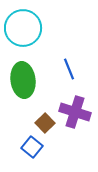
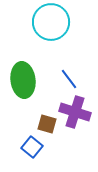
cyan circle: moved 28 px right, 6 px up
blue line: moved 10 px down; rotated 15 degrees counterclockwise
brown square: moved 2 px right, 1 px down; rotated 30 degrees counterclockwise
